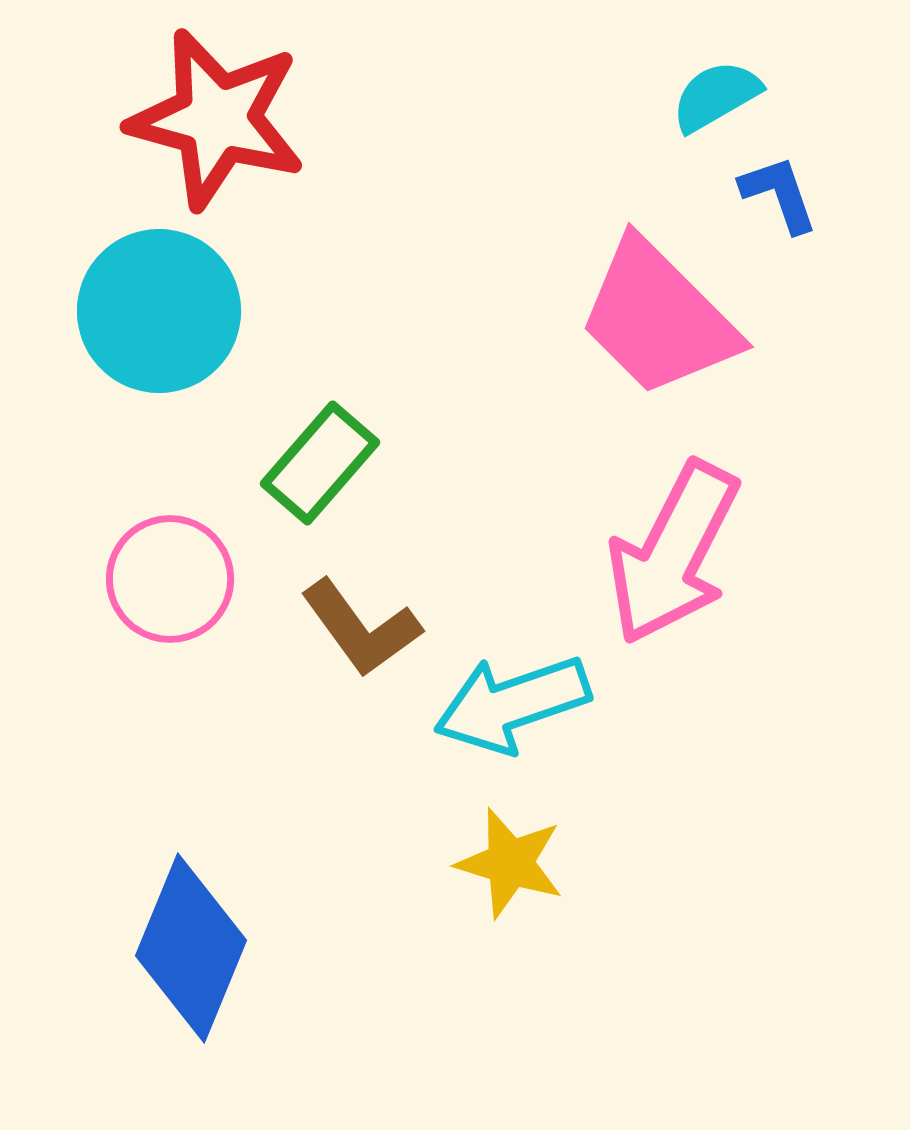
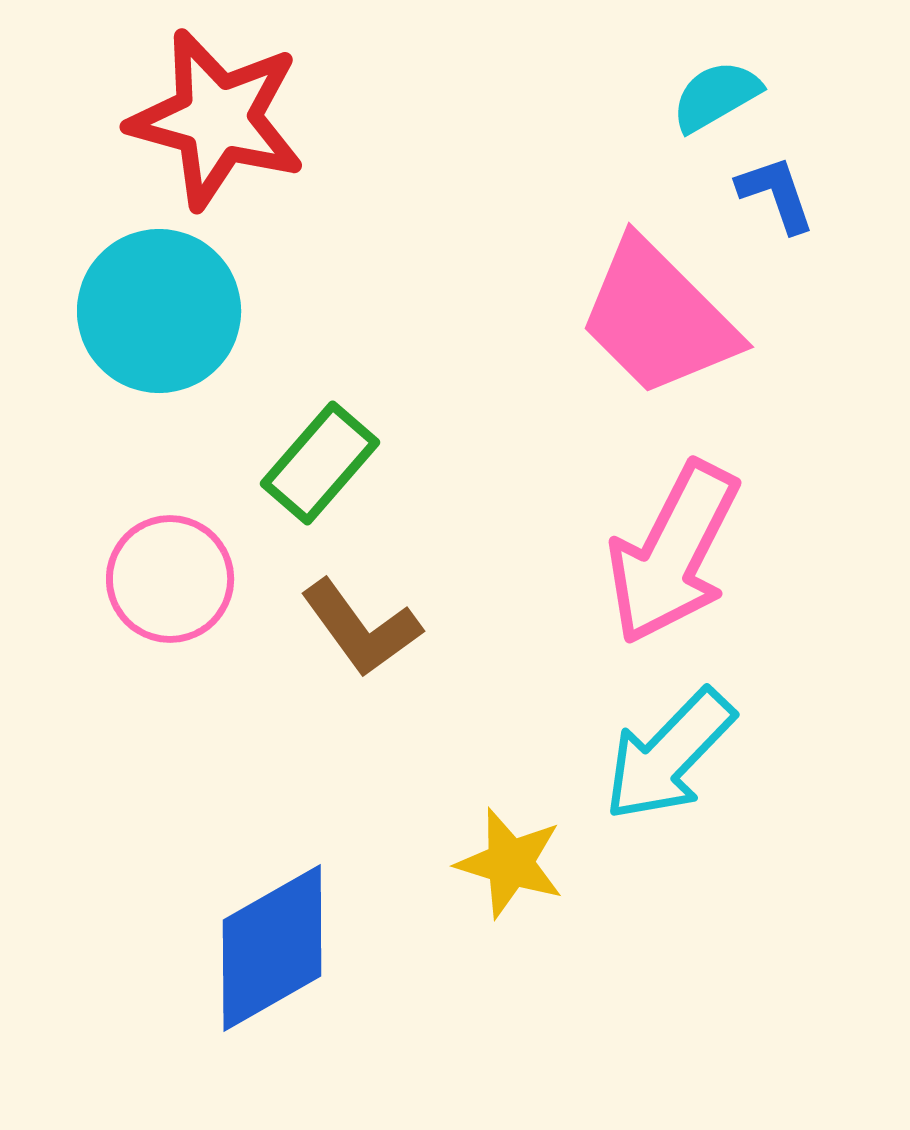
blue L-shape: moved 3 px left
cyan arrow: moved 157 px right, 51 px down; rotated 27 degrees counterclockwise
blue diamond: moved 81 px right; rotated 38 degrees clockwise
